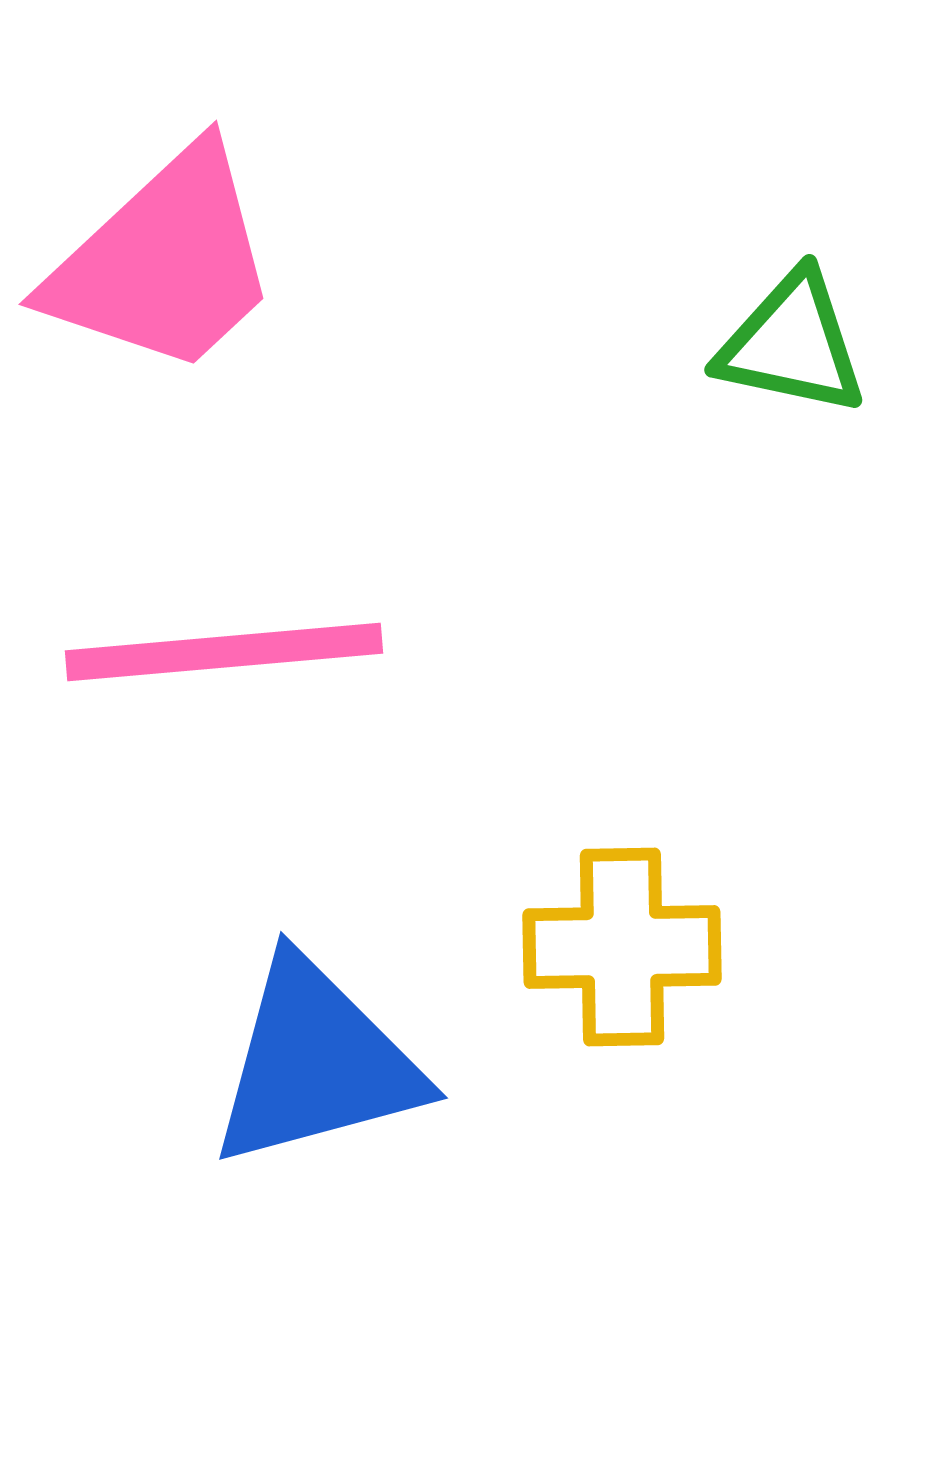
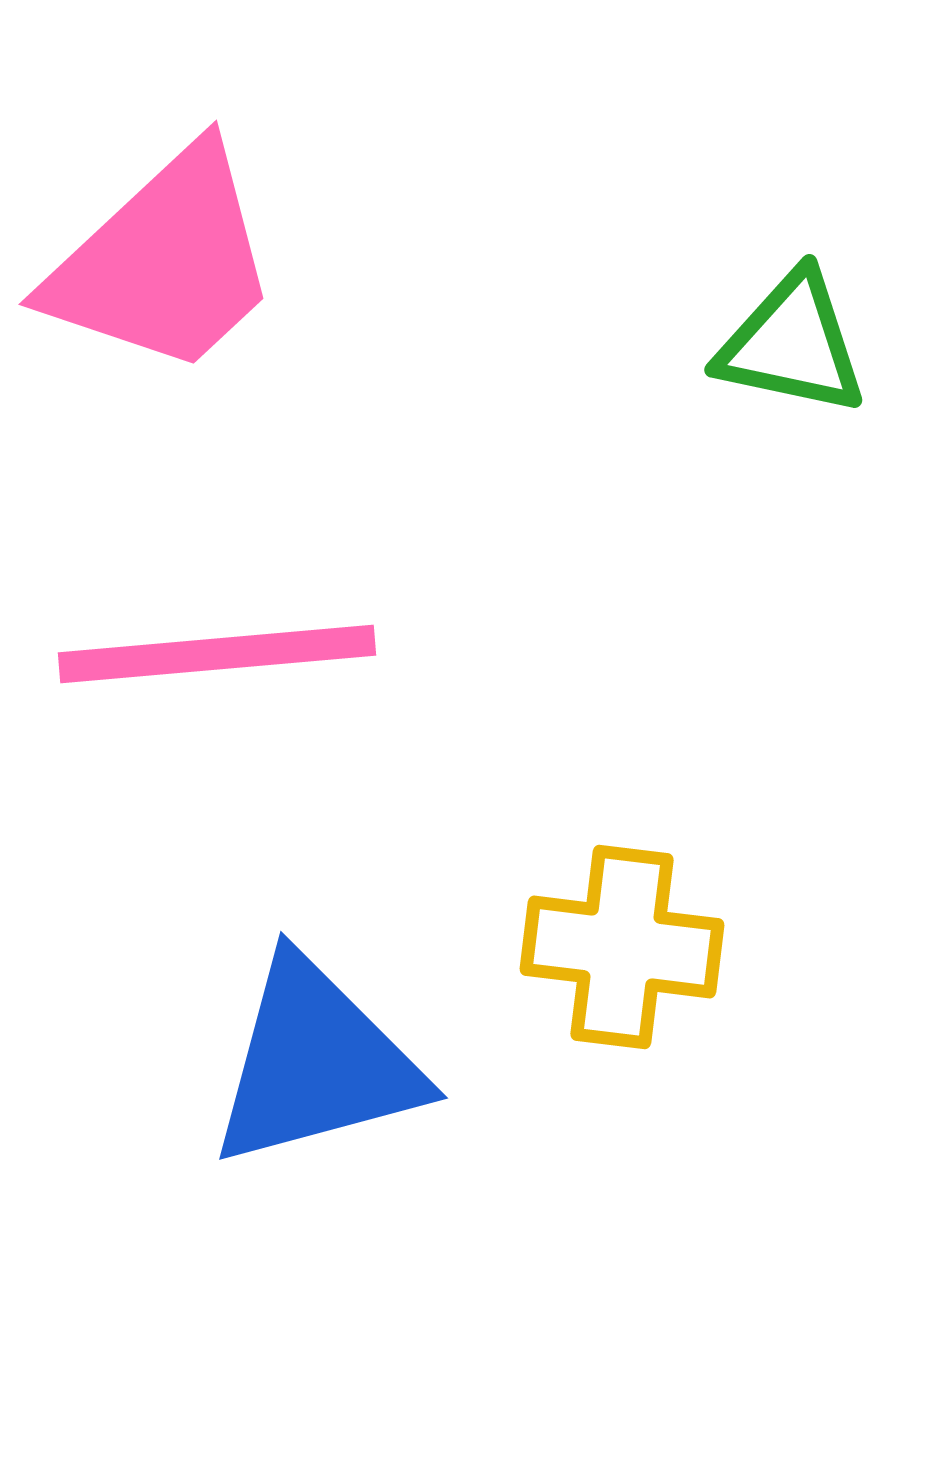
pink line: moved 7 px left, 2 px down
yellow cross: rotated 8 degrees clockwise
